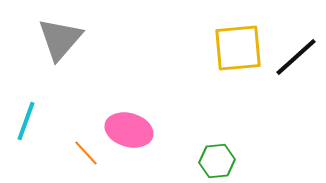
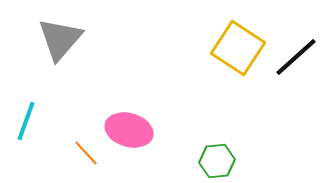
yellow square: rotated 38 degrees clockwise
